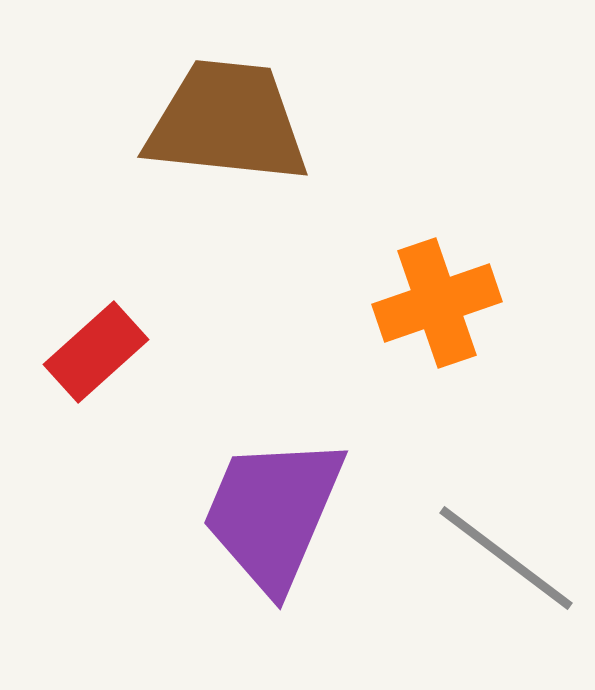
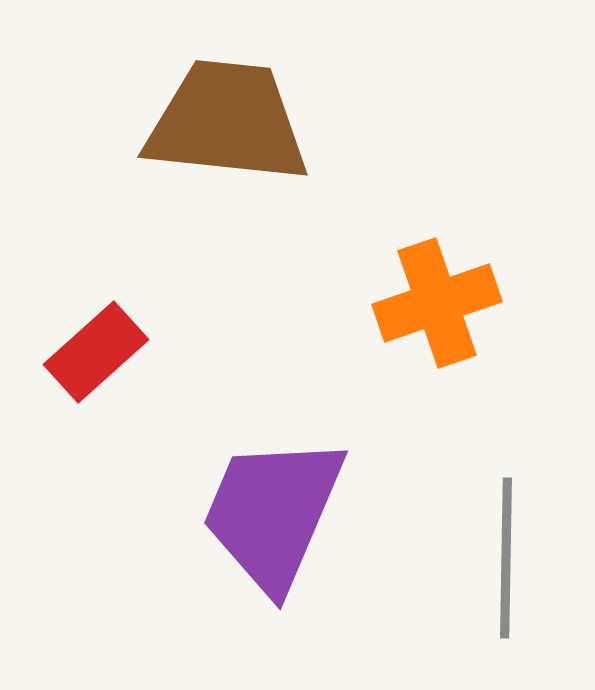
gray line: rotated 54 degrees clockwise
